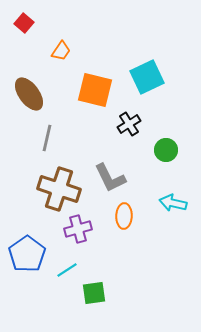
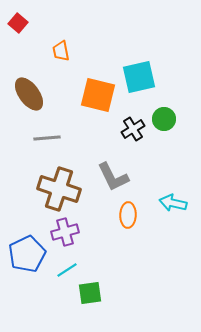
red square: moved 6 px left
orange trapezoid: rotated 135 degrees clockwise
cyan square: moved 8 px left; rotated 12 degrees clockwise
orange square: moved 3 px right, 5 px down
black cross: moved 4 px right, 5 px down
gray line: rotated 72 degrees clockwise
green circle: moved 2 px left, 31 px up
gray L-shape: moved 3 px right, 1 px up
orange ellipse: moved 4 px right, 1 px up
purple cross: moved 13 px left, 3 px down
blue pentagon: rotated 9 degrees clockwise
green square: moved 4 px left
